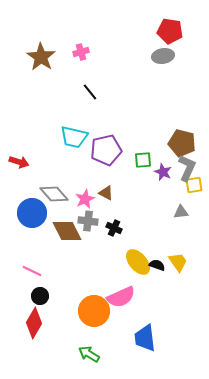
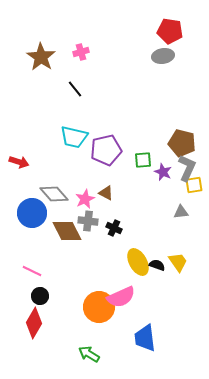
black line: moved 15 px left, 3 px up
yellow ellipse: rotated 12 degrees clockwise
orange circle: moved 5 px right, 4 px up
